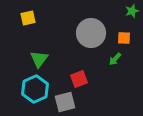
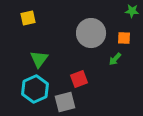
green star: rotated 24 degrees clockwise
